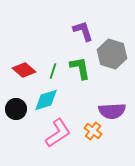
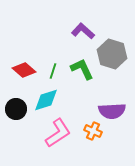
purple L-shape: rotated 30 degrees counterclockwise
green L-shape: moved 2 px right, 1 px down; rotated 15 degrees counterclockwise
orange cross: rotated 12 degrees counterclockwise
